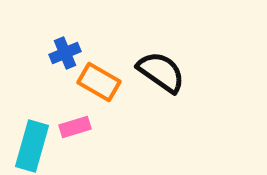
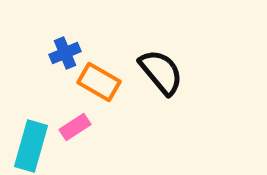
black semicircle: rotated 15 degrees clockwise
pink rectangle: rotated 16 degrees counterclockwise
cyan rectangle: moved 1 px left
